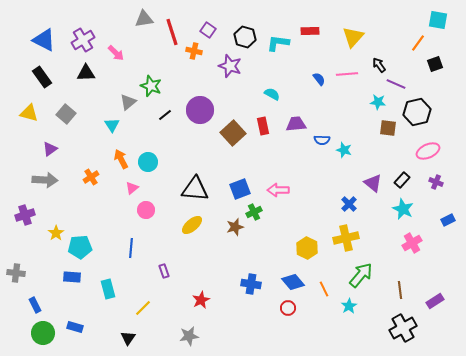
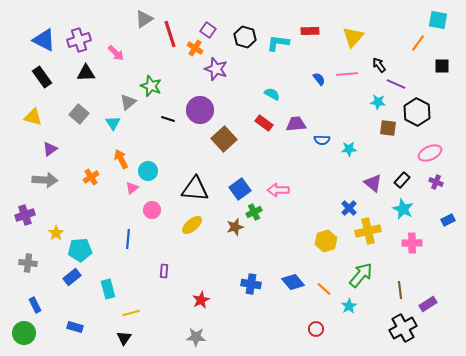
gray triangle at (144, 19): rotated 24 degrees counterclockwise
red line at (172, 32): moved 2 px left, 2 px down
purple cross at (83, 40): moved 4 px left; rotated 15 degrees clockwise
orange cross at (194, 51): moved 1 px right, 3 px up; rotated 21 degrees clockwise
black square at (435, 64): moved 7 px right, 2 px down; rotated 21 degrees clockwise
purple star at (230, 66): moved 14 px left, 3 px down
black hexagon at (417, 112): rotated 20 degrees counterclockwise
yellow triangle at (29, 113): moved 4 px right, 4 px down
gray square at (66, 114): moved 13 px right
black line at (165, 115): moved 3 px right, 4 px down; rotated 56 degrees clockwise
cyan triangle at (112, 125): moved 1 px right, 2 px up
red rectangle at (263, 126): moved 1 px right, 3 px up; rotated 42 degrees counterclockwise
brown square at (233, 133): moved 9 px left, 6 px down
cyan star at (344, 150): moved 5 px right, 1 px up; rotated 21 degrees counterclockwise
pink ellipse at (428, 151): moved 2 px right, 2 px down
cyan circle at (148, 162): moved 9 px down
blue square at (240, 189): rotated 15 degrees counterclockwise
blue cross at (349, 204): moved 4 px down
pink circle at (146, 210): moved 6 px right
yellow cross at (346, 238): moved 22 px right, 7 px up
pink cross at (412, 243): rotated 30 degrees clockwise
cyan pentagon at (80, 247): moved 3 px down
blue line at (131, 248): moved 3 px left, 9 px up
yellow hexagon at (307, 248): moved 19 px right, 7 px up; rotated 15 degrees clockwise
purple rectangle at (164, 271): rotated 24 degrees clockwise
gray cross at (16, 273): moved 12 px right, 10 px up
blue rectangle at (72, 277): rotated 42 degrees counterclockwise
orange line at (324, 289): rotated 21 degrees counterclockwise
purple rectangle at (435, 301): moved 7 px left, 3 px down
yellow line at (143, 308): moved 12 px left, 5 px down; rotated 30 degrees clockwise
red circle at (288, 308): moved 28 px right, 21 px down
green circle at (43, 333): moved 19 px left
gray star at (189, 336): moved 7 px right, 1 px down; rotated 12 degrees clockwise
black triangle at (128, 338): moved 4 px left
